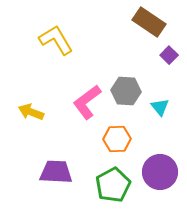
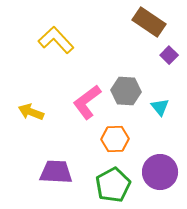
yellow L-shape: rotated 12 degrees counterclockwise
orange hexagon: moved 2 px left
